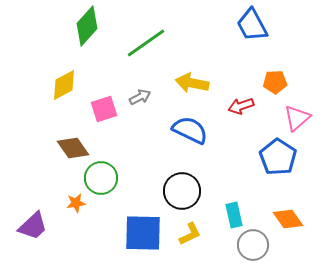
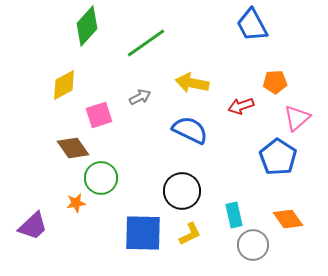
pink square: moved 5 px left, 6 px down
